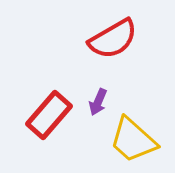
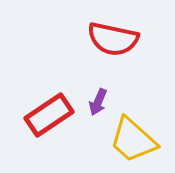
red semicircle: rotated 42 degrees clockwise
red rectangle: rotated 15 degrees clockwise
